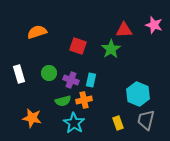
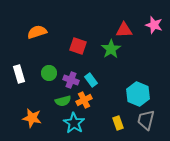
cyan rectangle: rotated 48 degrees counterclockwise
orange cross: rotated 14 degrees counterclockwise
